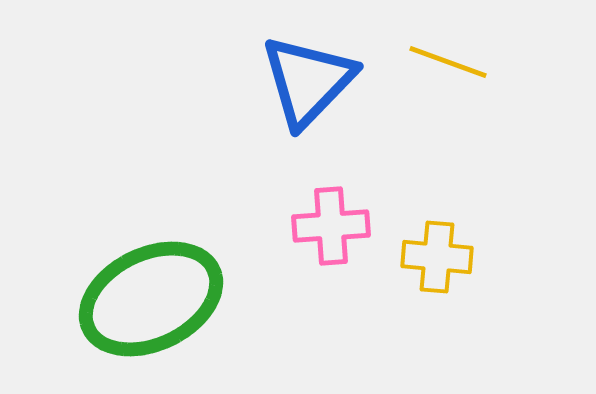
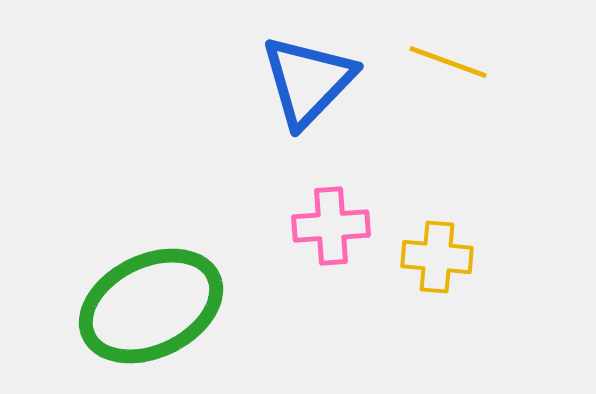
green ellipse: moved 7 px down
